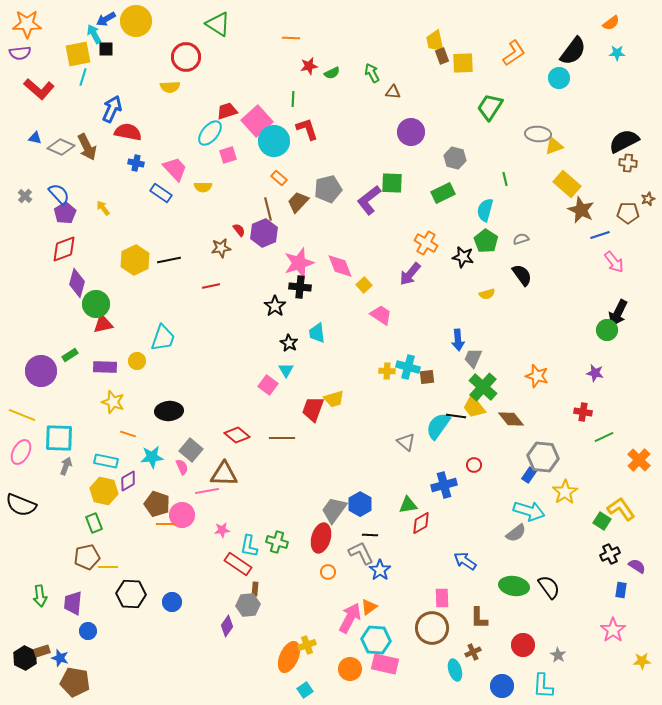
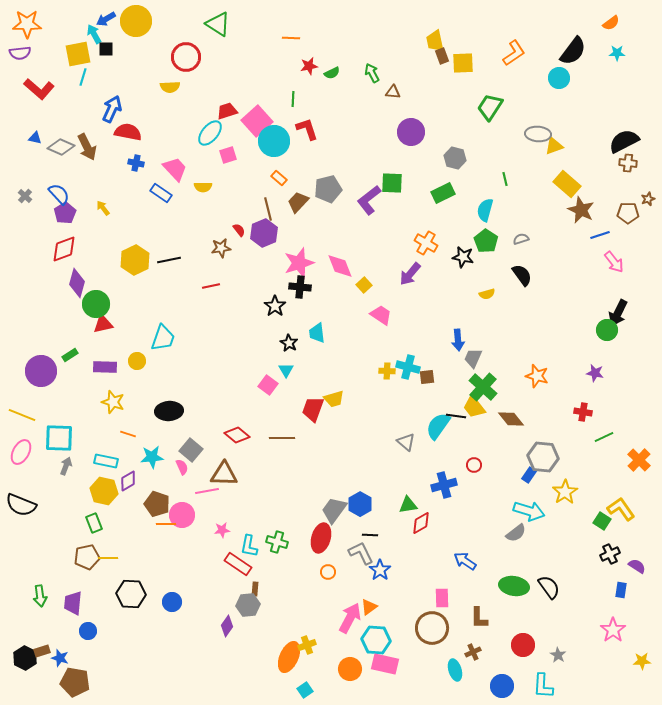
yellow line at (108, 567): moved 9 px up
